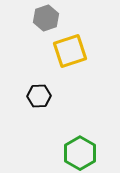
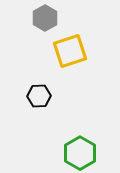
gray hexagon: moved 1 px left; rotated 10 degrees counterclockwise
